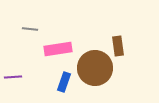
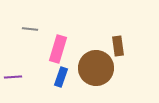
pink rectangle: rotated 64 degrees counterclockwise
brown circle: moved 1 px right
blue rectangle: moved 3 px left, 5 px up
